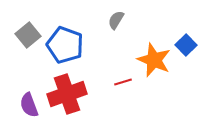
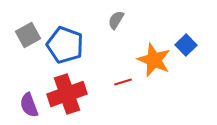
gray square: rotated 10 degrees clockwise
